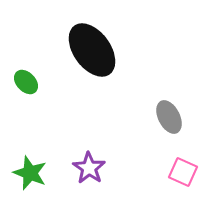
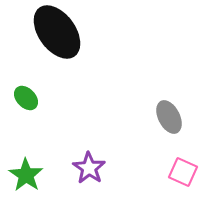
black ellipse: moved 35 px left, 18 px up
green ellipse: moved 16 px down
green star: moved 4 px left, 2 px down; rotated 12 degrees clockwise
